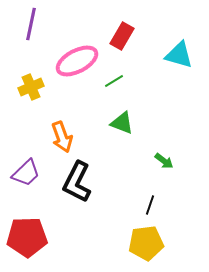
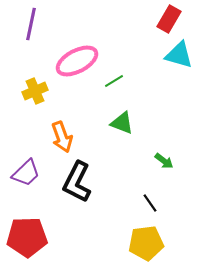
red rectangle: moved 47 px right, 17 px up
yellow cross: moved 4 px right, 4 px down
black line: moved 2 px up; rotated 54 degrees counterclockwise
